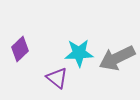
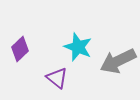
cyan star: moved 1 px left, 6 px up; rotated 24 degrees clockwise
gray arrow: moved 1 px right, 3 px down
